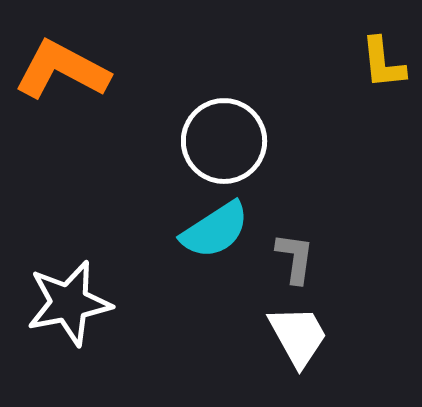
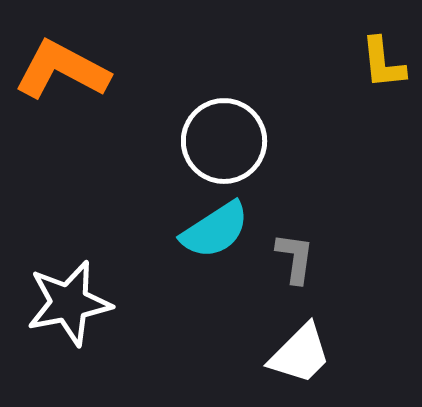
white trapezoid: moved 2 px right, 18 px down; rotated 74 degrees clockwise
